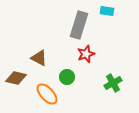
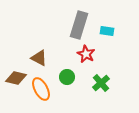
cyan rectangle: moved 20 px down
red star: rotated 24 degrees counterclockwise
green cross: moved 12 px left; rotated 12 degrees counterclockwise
orange ellipse: moved 6 px left, 5 px up; rotated 15 degrees clockwise
